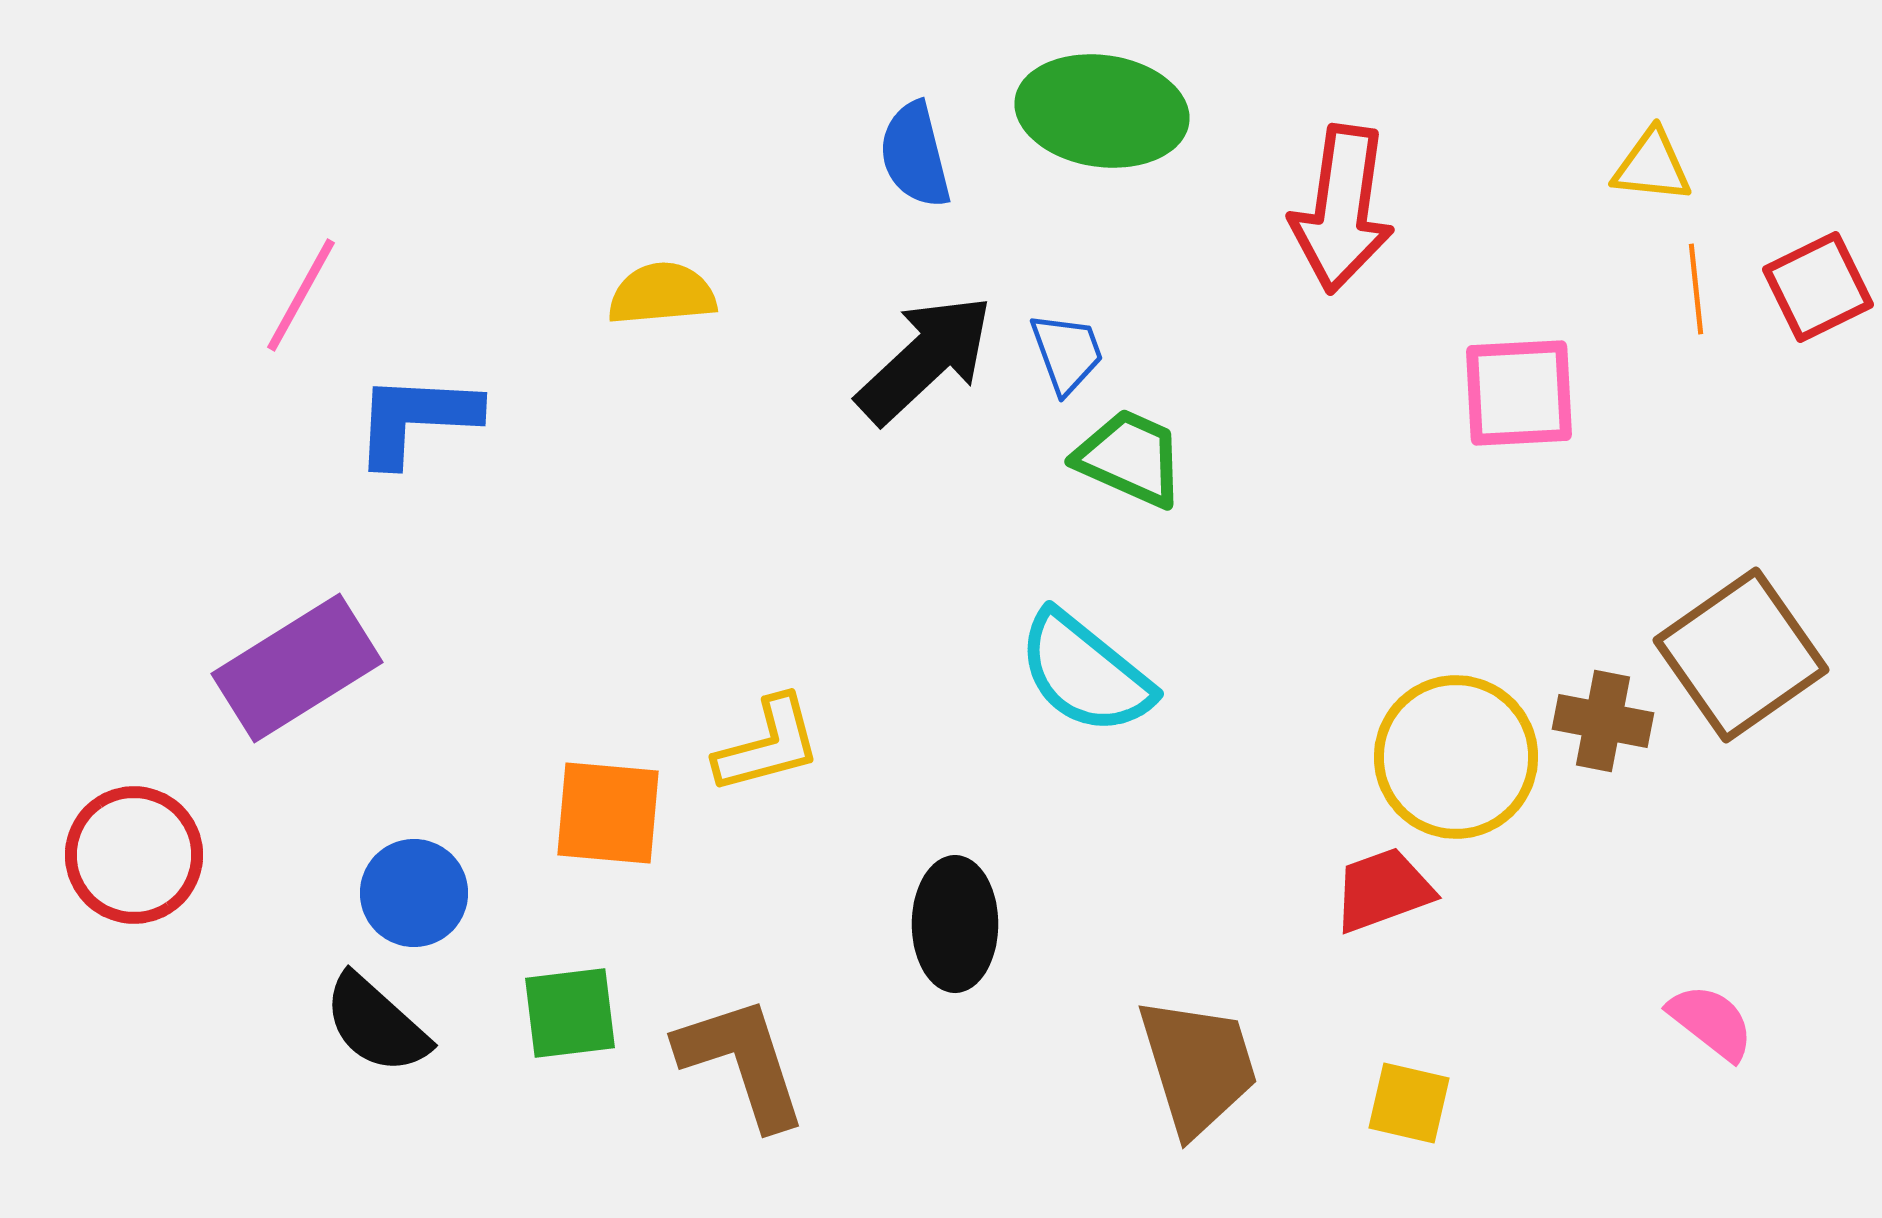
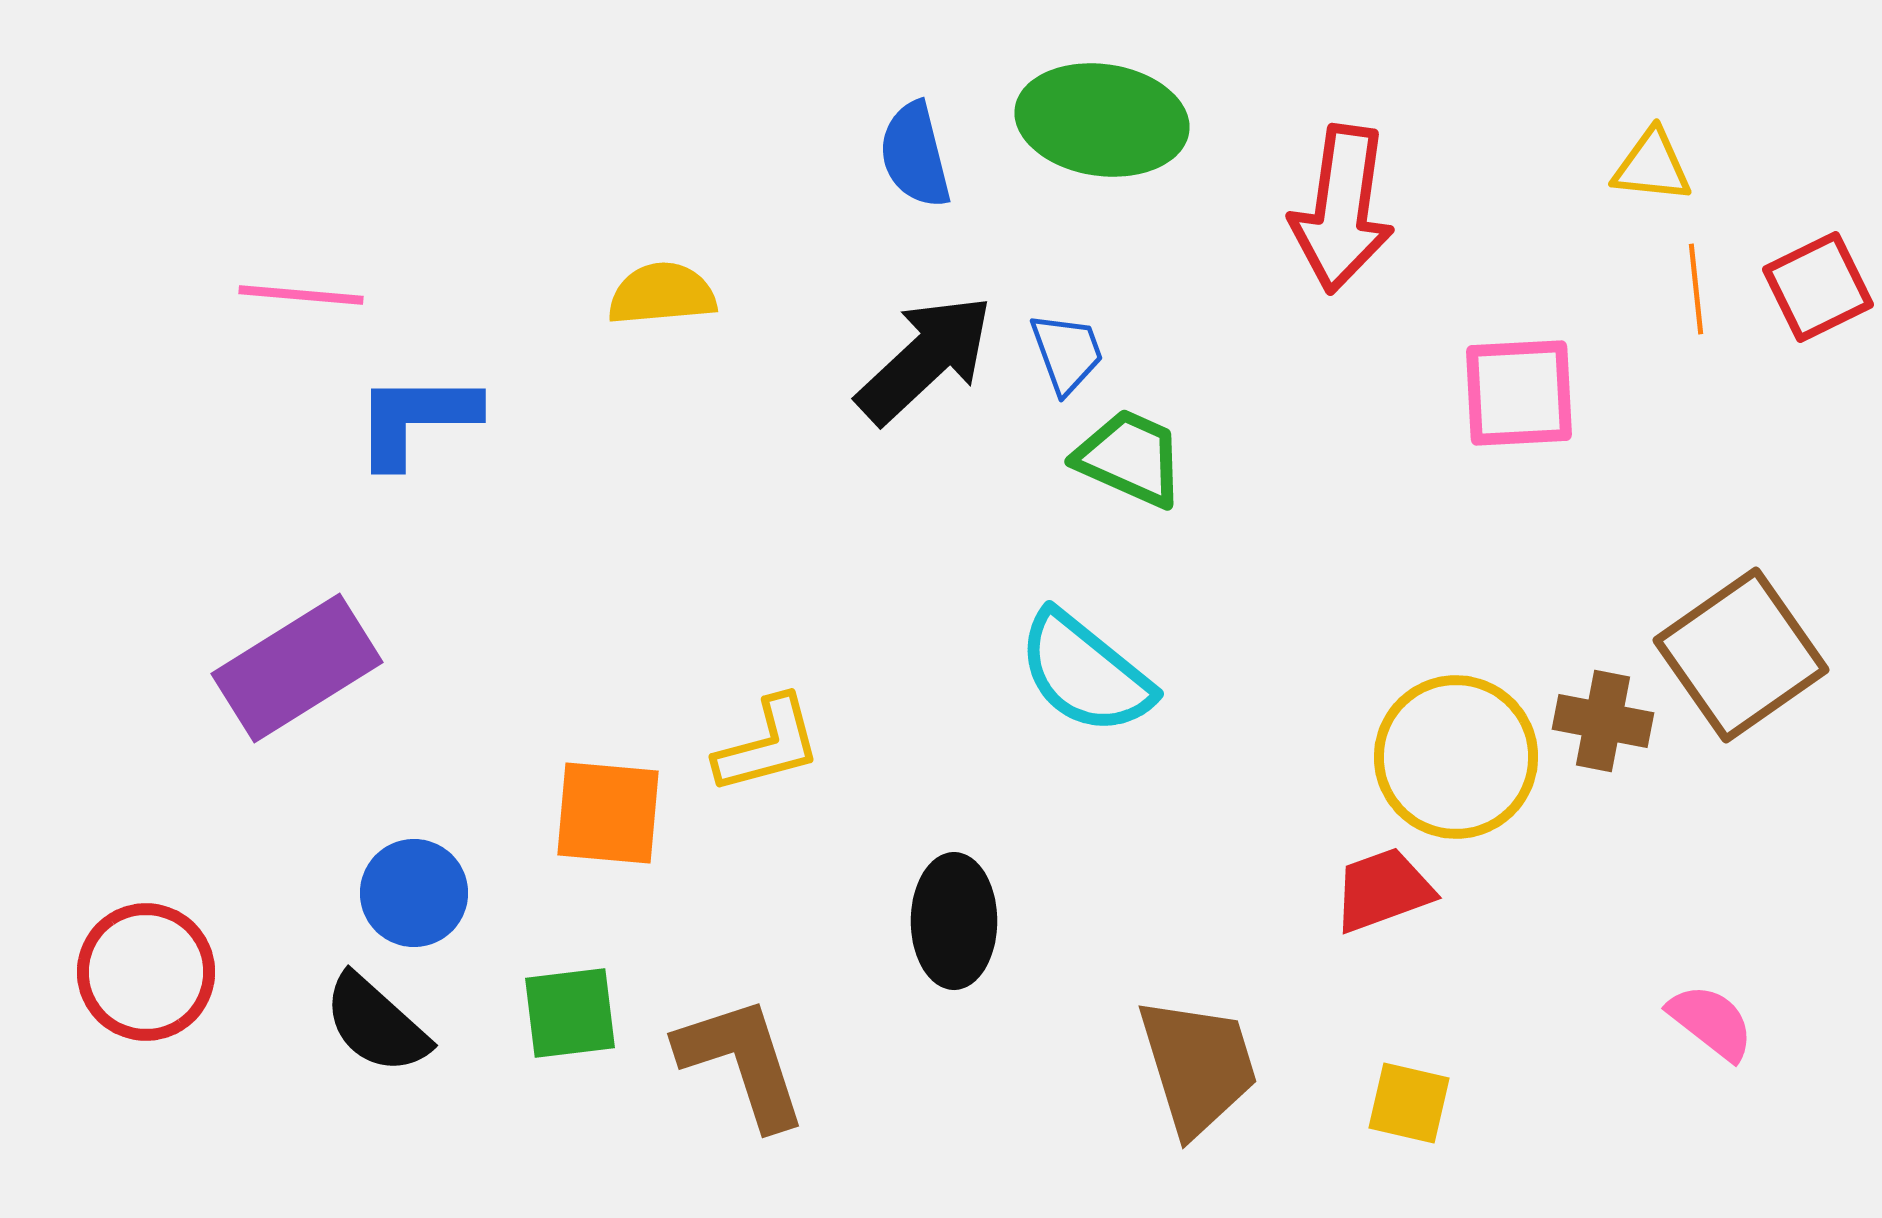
green ellipse: moved 9 px down
pink line: rotated 66 degrees clockwise
blue L-shape: rotated 3 degrees counterclockwise
red circle: moved 12 px right, 117 px down
black ellipse: moved 1 px left, 3 px up
